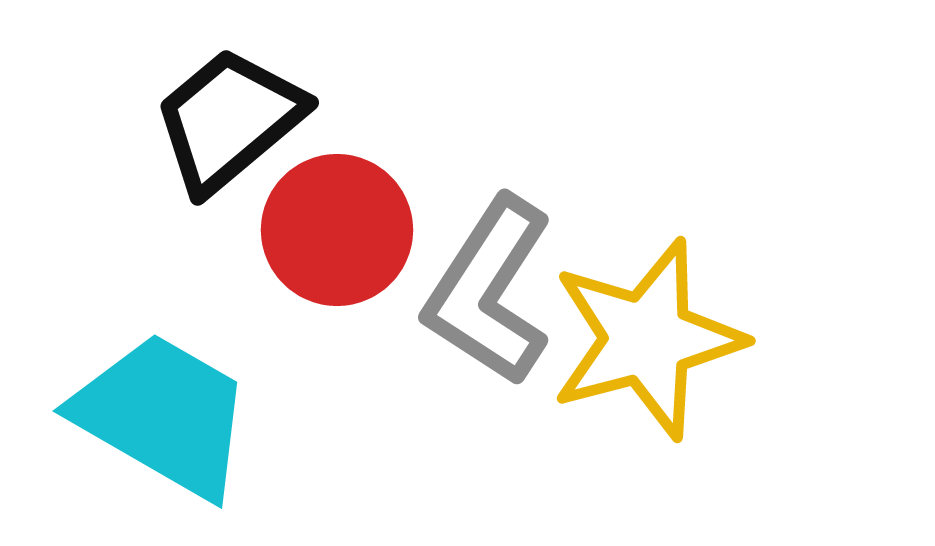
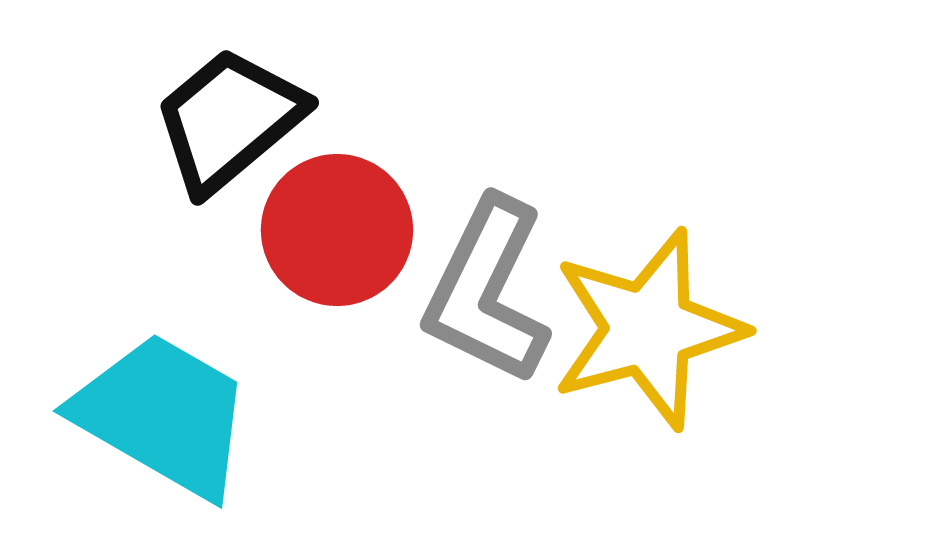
gray L-shape: moved 2 px left; rotated 7 degrees counterclockwise
yellow star: moved 1 px right, 10 px up
